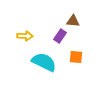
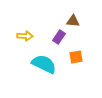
purple rectangle: moved 1 px left, 1 px down
orange square: rotated 16 degrees counterclockwise
cyan semicircle: moved 2 px down
